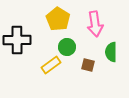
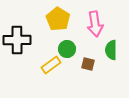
green circle: moved 2 px down
green semicircle: moved 2 px up
brown square: moved 1 px up
